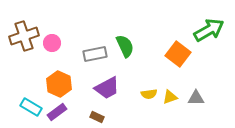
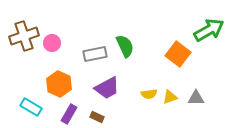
purple rectangle: moved 12 px right, 2 px down; rotated 24 degrees counterclockwise
